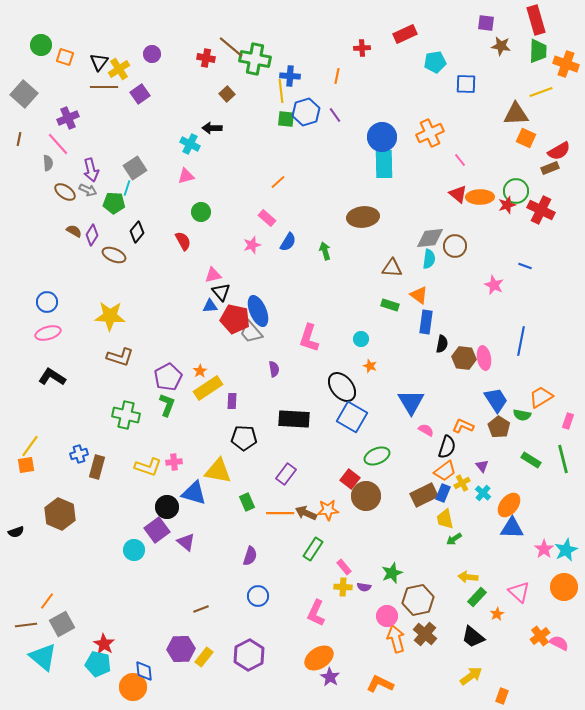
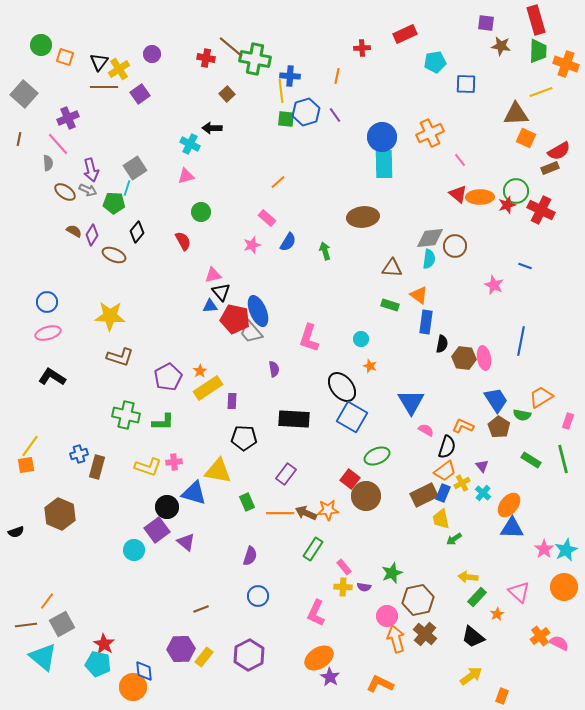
green L-shape at (167, 405): moved 4 px left, 17 px down; rotated 70 degrees clockwise
yellow trapezoid at (445, 519): moved 4 px left
